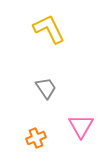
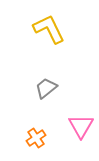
gray trapezoid: rotated 95 degrees counterclockwise
orange cross: rotated 12 degrees counterclockwise
